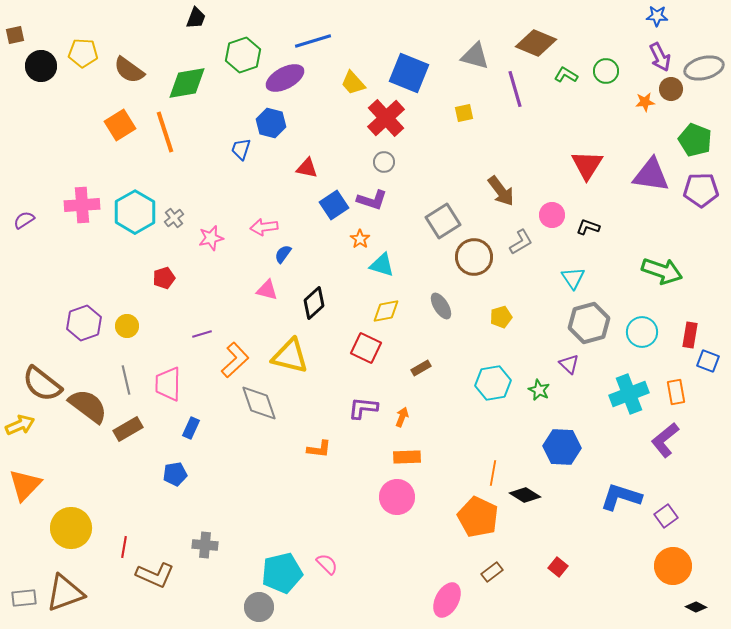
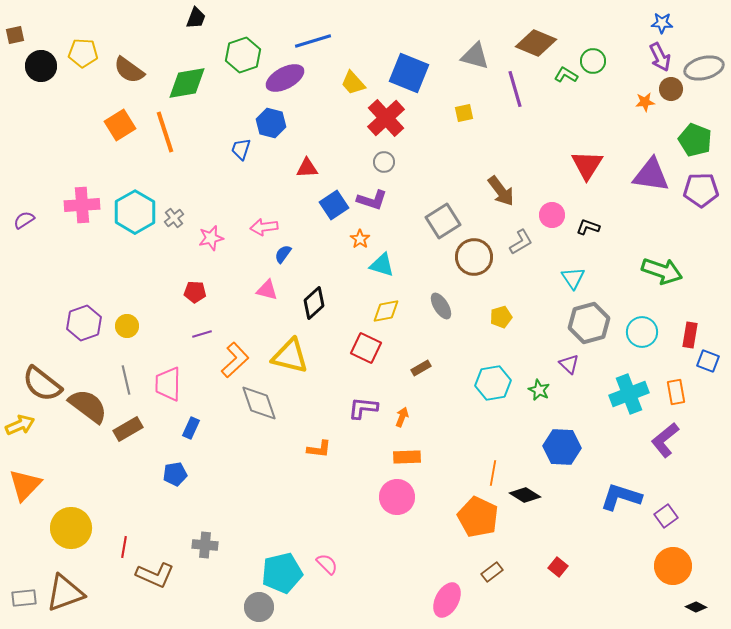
blue star at (657, 16): moved 5 px right, 7 px down
green circle at (606, 71): moved 13 px left, 10 px up
red triangle at (307, 168): rotated 15 degrees counterclockwise
red pentagon at (164, 278): moved 31 px right, 14 px down; rotated 20 degrees clockwise
